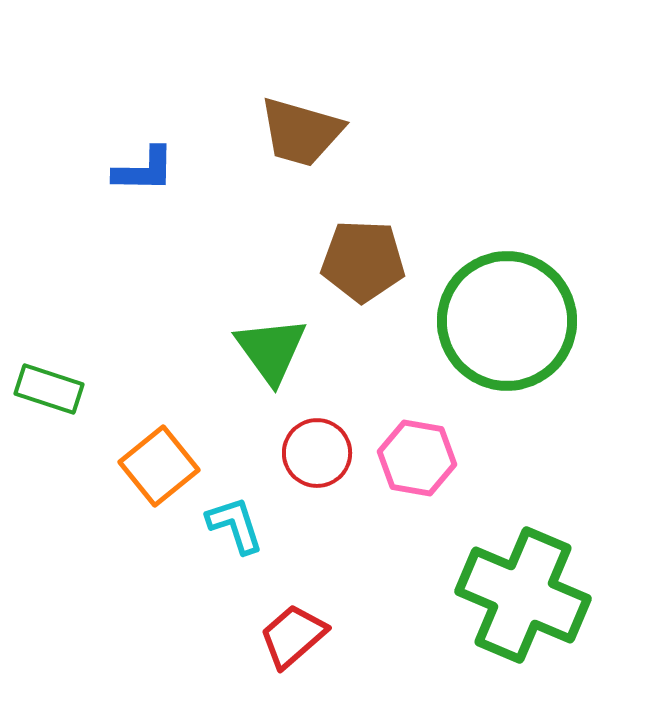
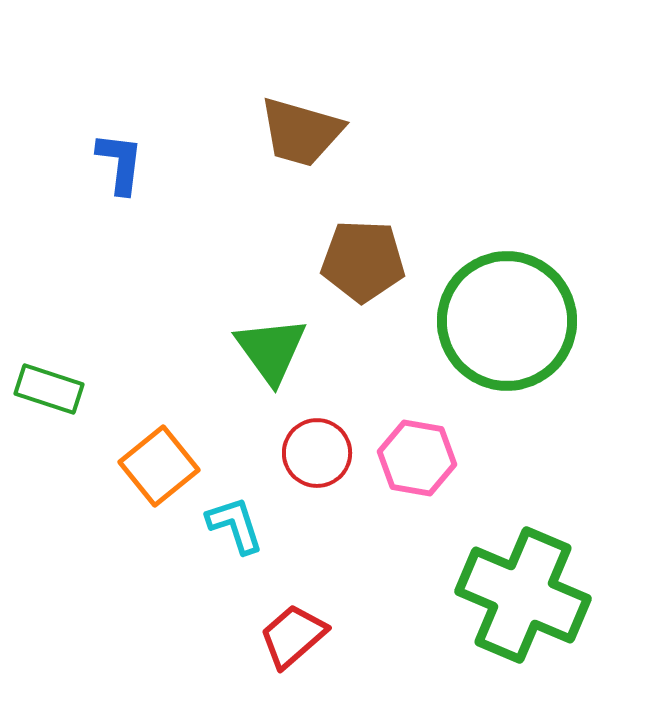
blue L-shape: moved 24 px left, 7 px up; rotated 84 degrees counterclockwise
